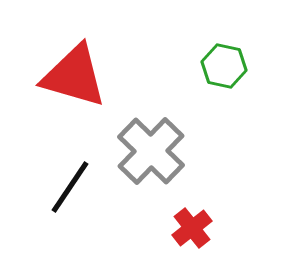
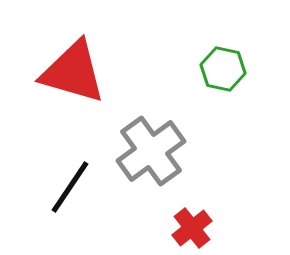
green hexagon: moved 1 px left, 3 px down
red triangle: moved 1 px left, 4 px up
gray cross: rotated 10 degrees clockwise
